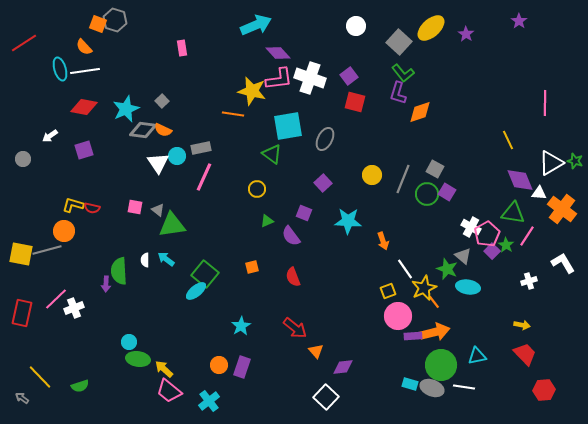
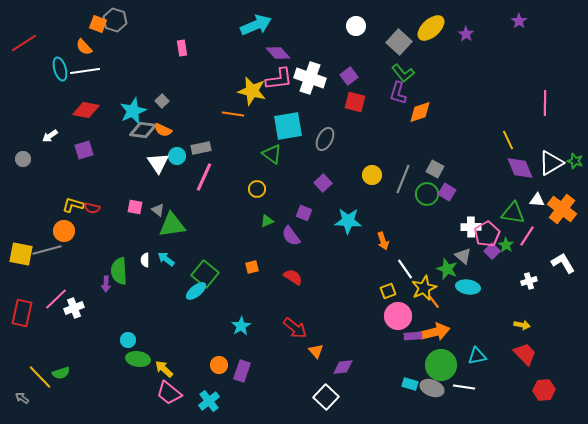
red diamond at (84, 107): moved 2 px right, 3 px down
cyan star at (126, 109): moved 7 px right, 2 px down
purple diamond at (520, 180): moved 12 px up
white triangle at (539, 193): moved 2 px left, 7 px down
white cross at (471, 227): rotated 30 degrees counterclockwise
red semicircle at (293, 277): rotated 144 degrees clockwise
cyan circle at (129, 342): moved 1 px left, 2 px up
purple rectangle at (242, 367): moved 4 px down
green semicircle at (80, 386): moved 19 px left, 13 px up
pink trapezoid at (169, 391): moved 2 px down
